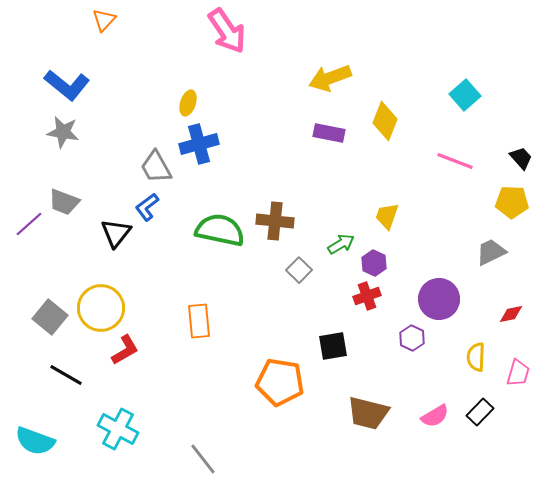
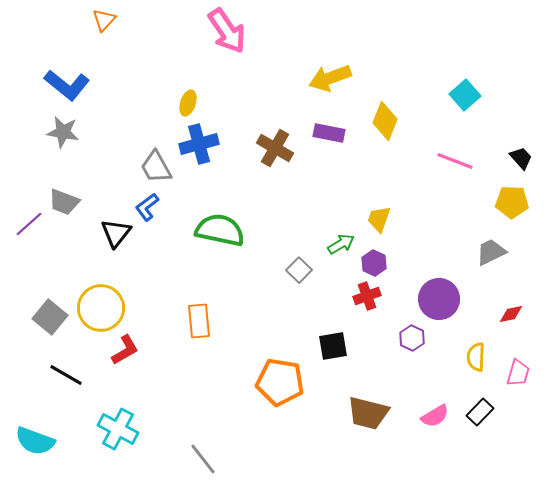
yellow trapezoid at (387, 216): moved 8 px left, 3 px down
brown cross at (275, 221): moved 73 px up; rotated 24 degrees clockwise
